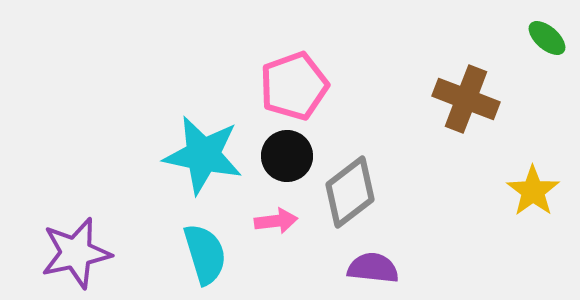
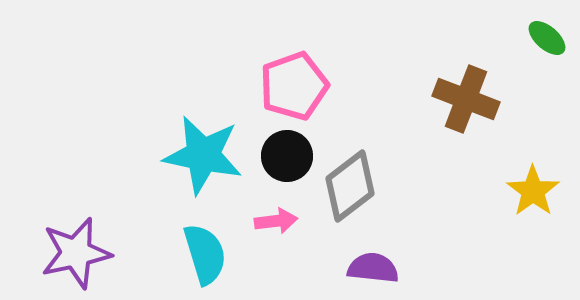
gray diamond: moved 6 px up
